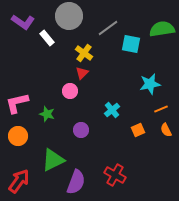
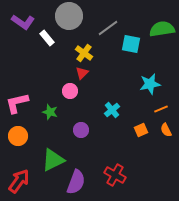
green star: moved 3 px right, 2 px up
orange square: moved 3 px right
